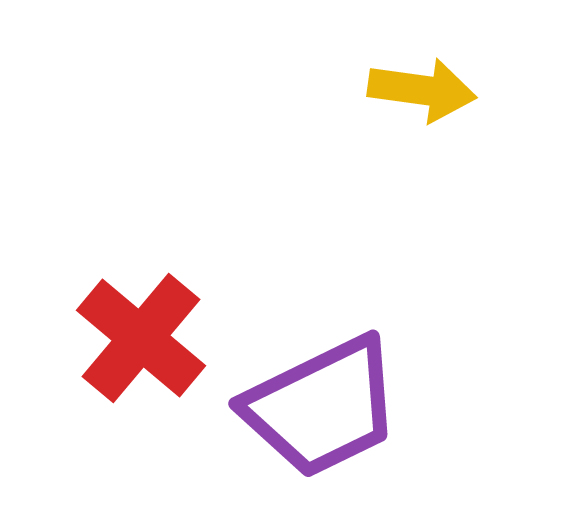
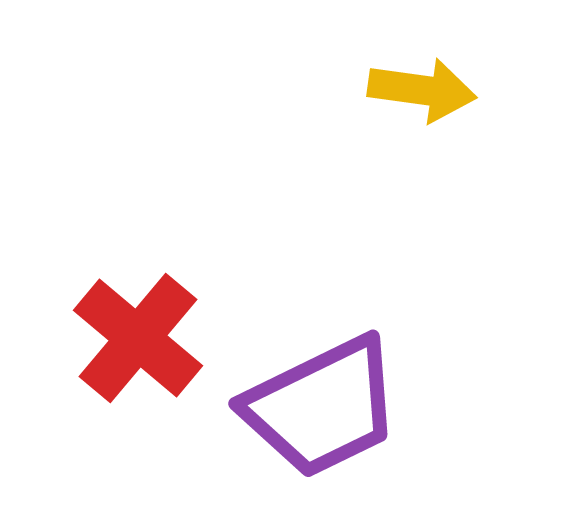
red cross: moved 3 px left
